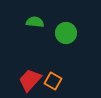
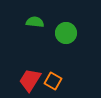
red trapezoid: rotated 10 degrees counterclockwise
